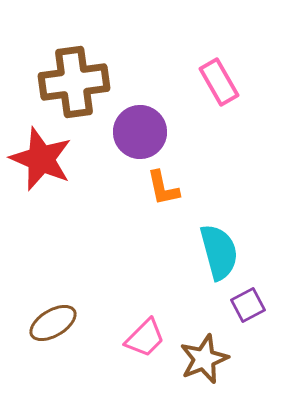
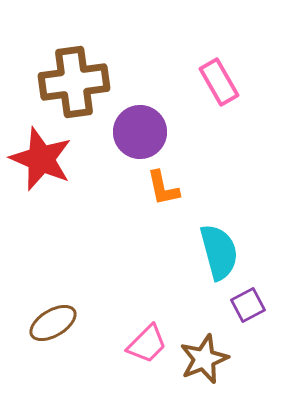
pink trapezoid: moved 2 px right, 6 px down
